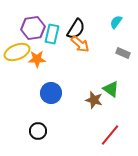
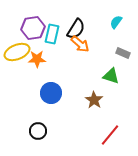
green triangle: moved 13 px up; rotated 18 degrees counterclockwise
brown star: rotated 18 degrees clockwise
